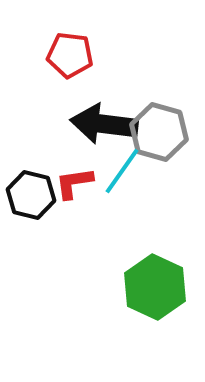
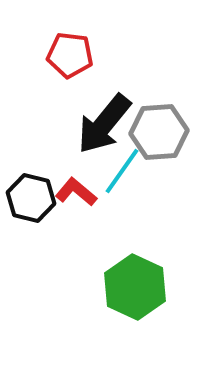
black arrow: rotated 58 degrees counterclockwise
gray hexagon: rotated 20 degrees counterclockwise
red L-shape: moved 2 px right, 9 px down; rotated 48 degrees clockwise
black hexagon: moved 3 px down
green hexagon: moved 20 px left
